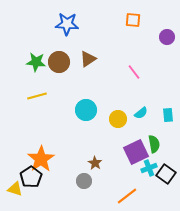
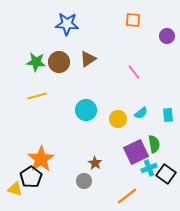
purple circle: moved 1 px up
